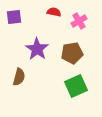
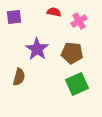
brown pentagon: rotated 15 degrees clockwise
green square: moved 1 px right, 2 px up
